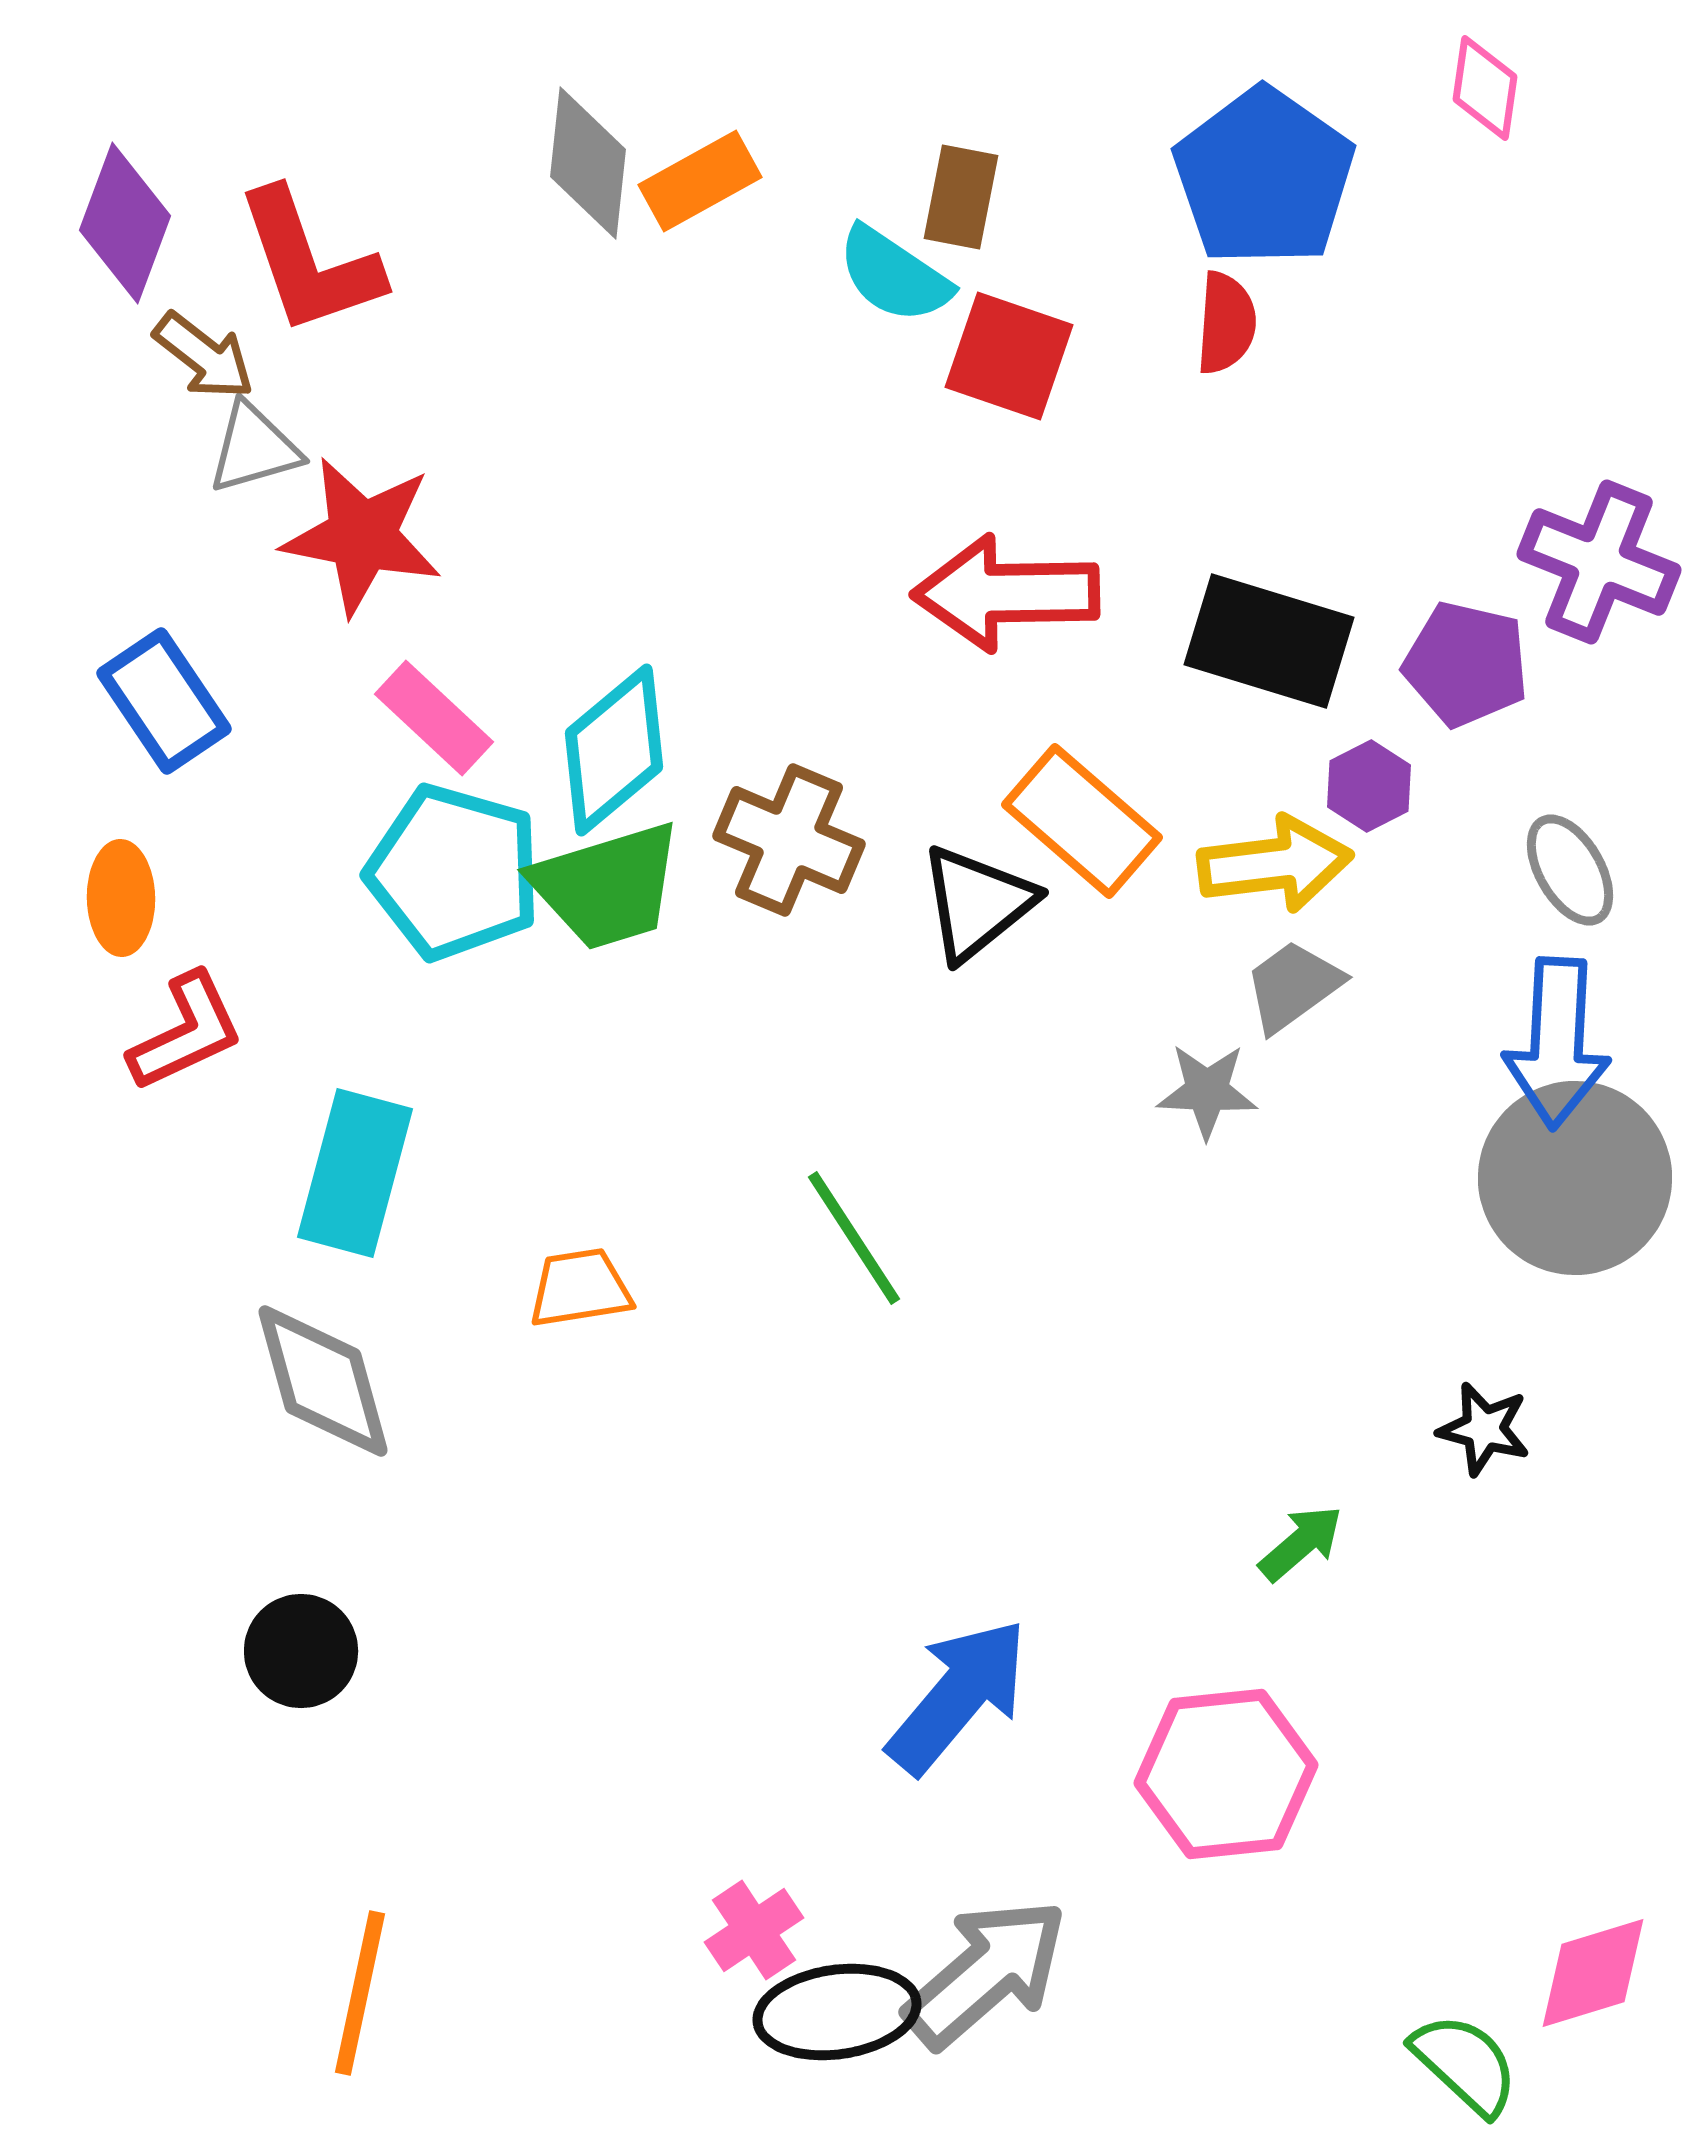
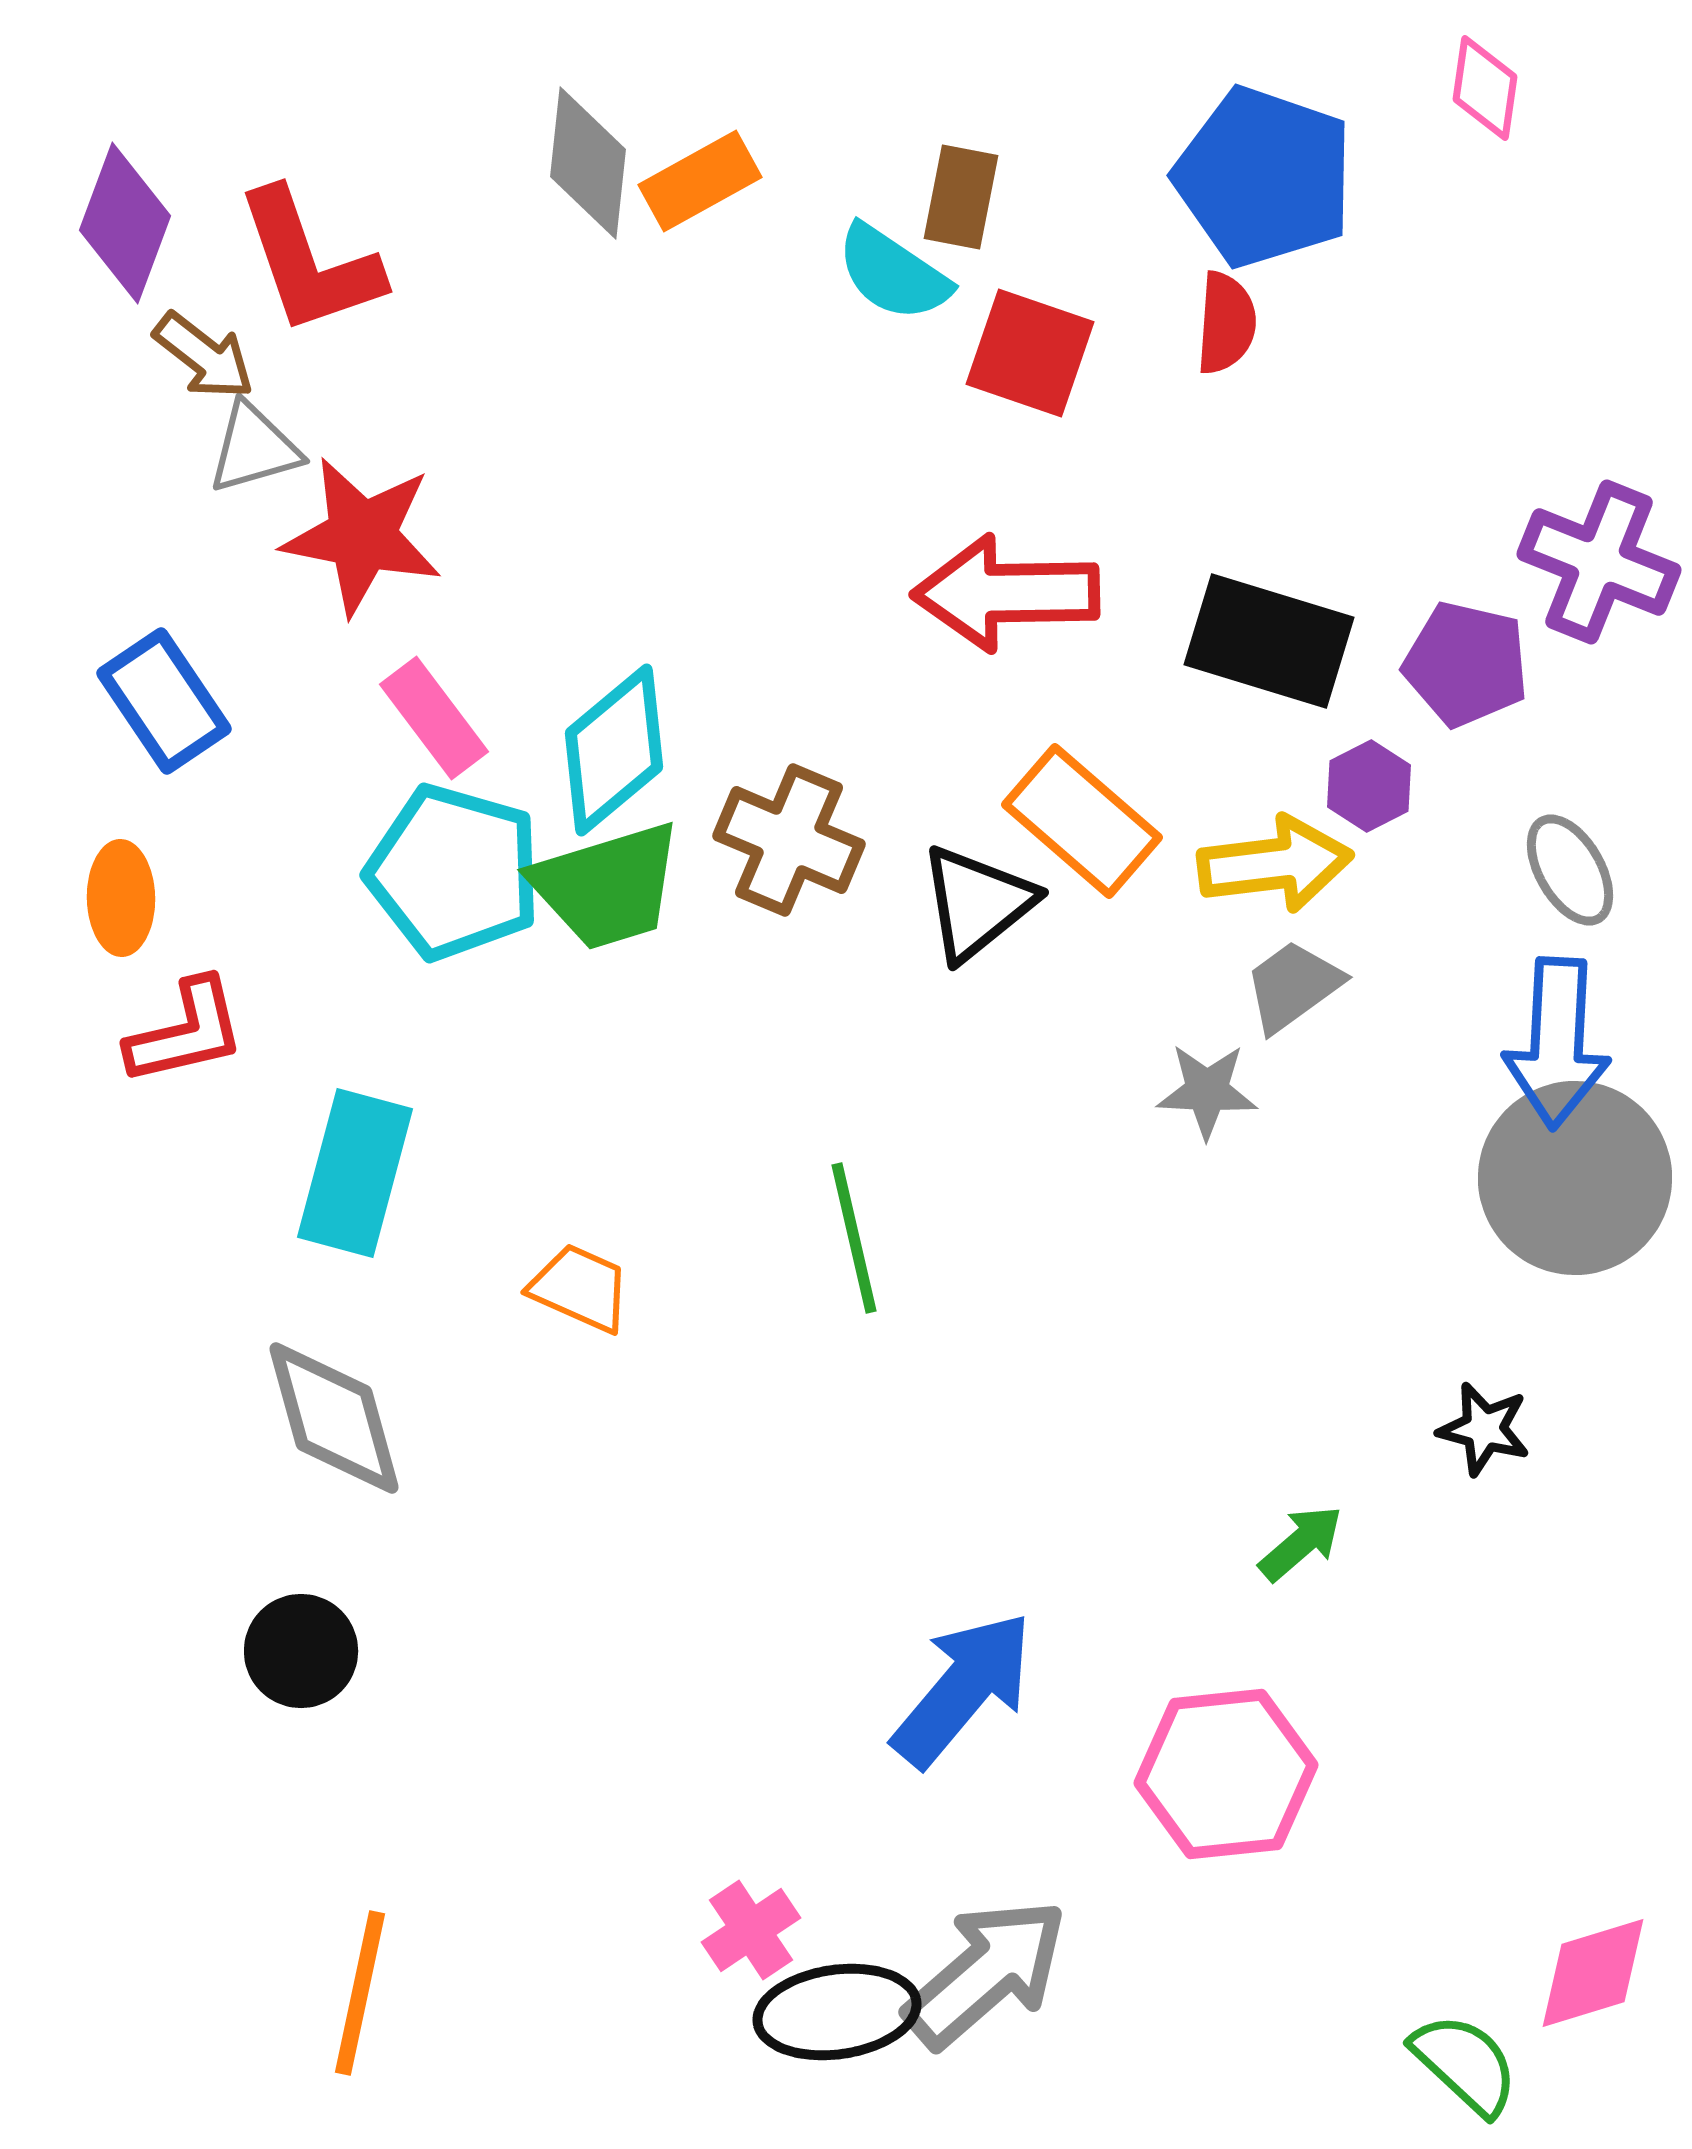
blue pentagon at (1264, 177): rotated 16 degrees counterclockwise
cyan semicircle at (894, 275): moved 1 px left, 2 px up
red square at (1009, 356): moved 21 px right, 3 px up
pink rectangle at (434, 718): rotated 10 degrees clockwise
red L-shape at (186, 1032): rotated 12 degrees clockwise
green line at (854, 1238): rotated 20 degrees clockwise
orange trapezoid at (580, 1288): rotated 33 degrees clockwise
gray diamond at (323, 1381): moved 11 px right, 37 px down
blue arrow at (958, 1696): moved 5 px right, 7 px up
pink cross at (754, 1930): moved 3 px left
